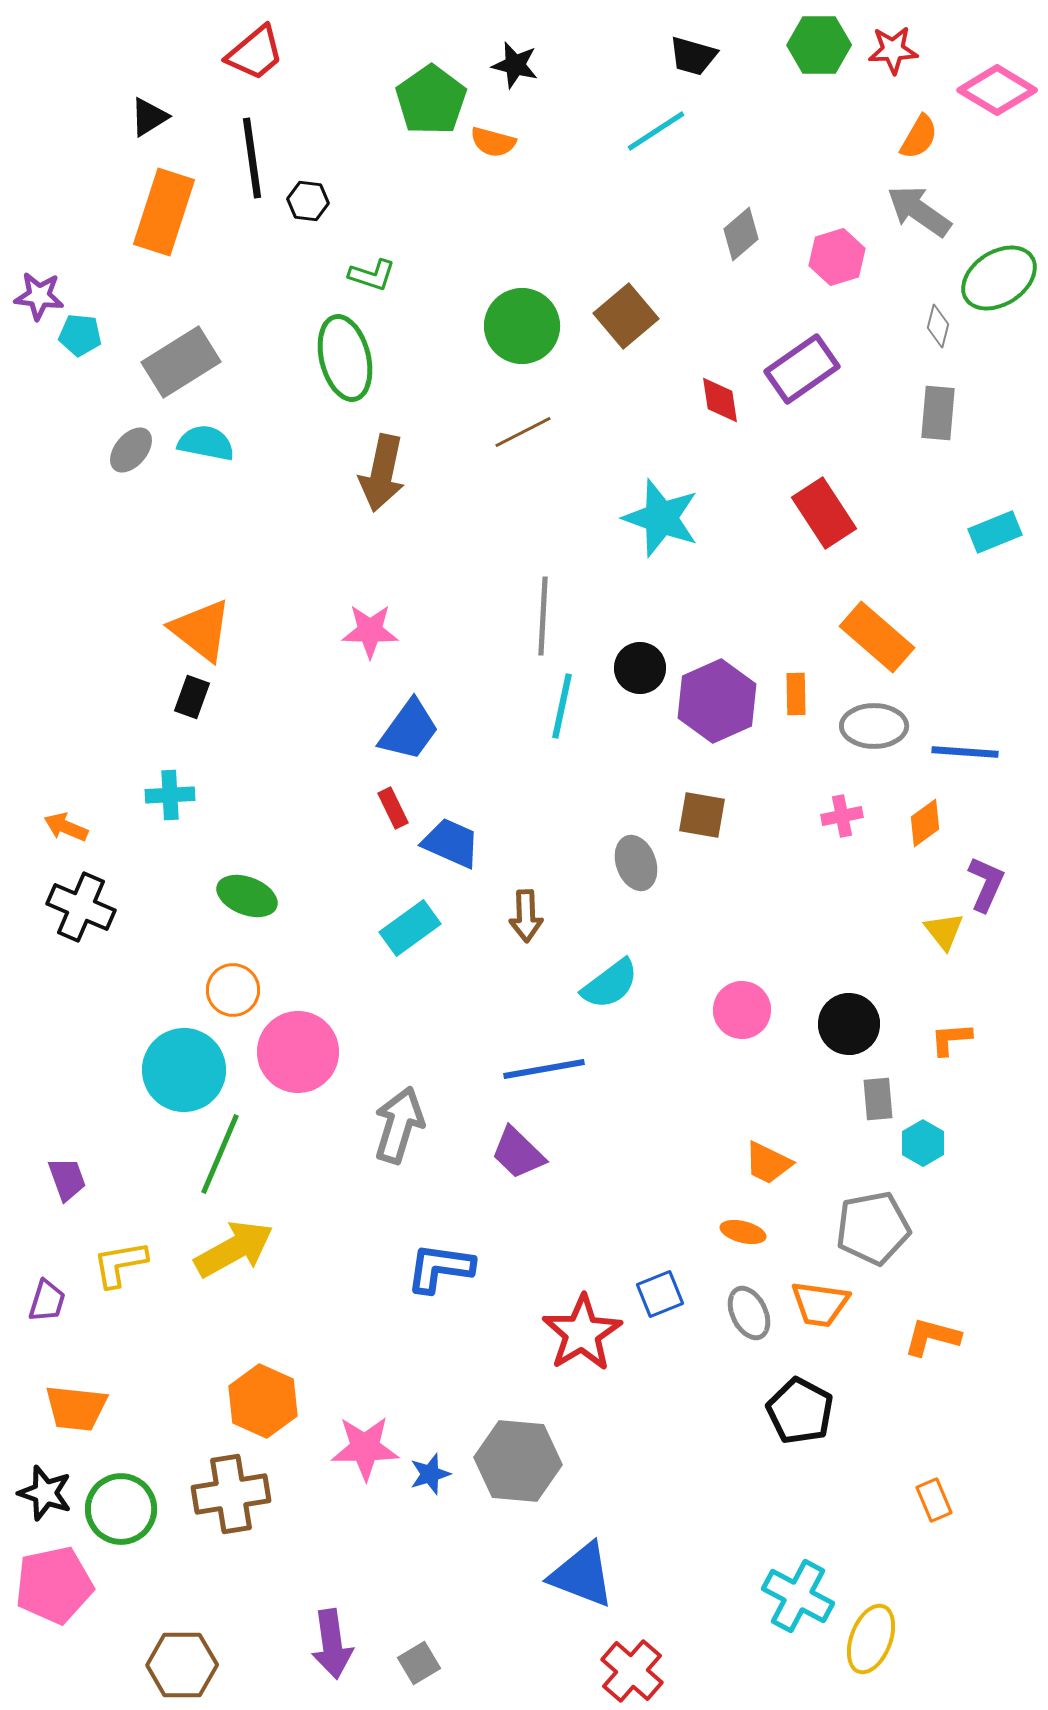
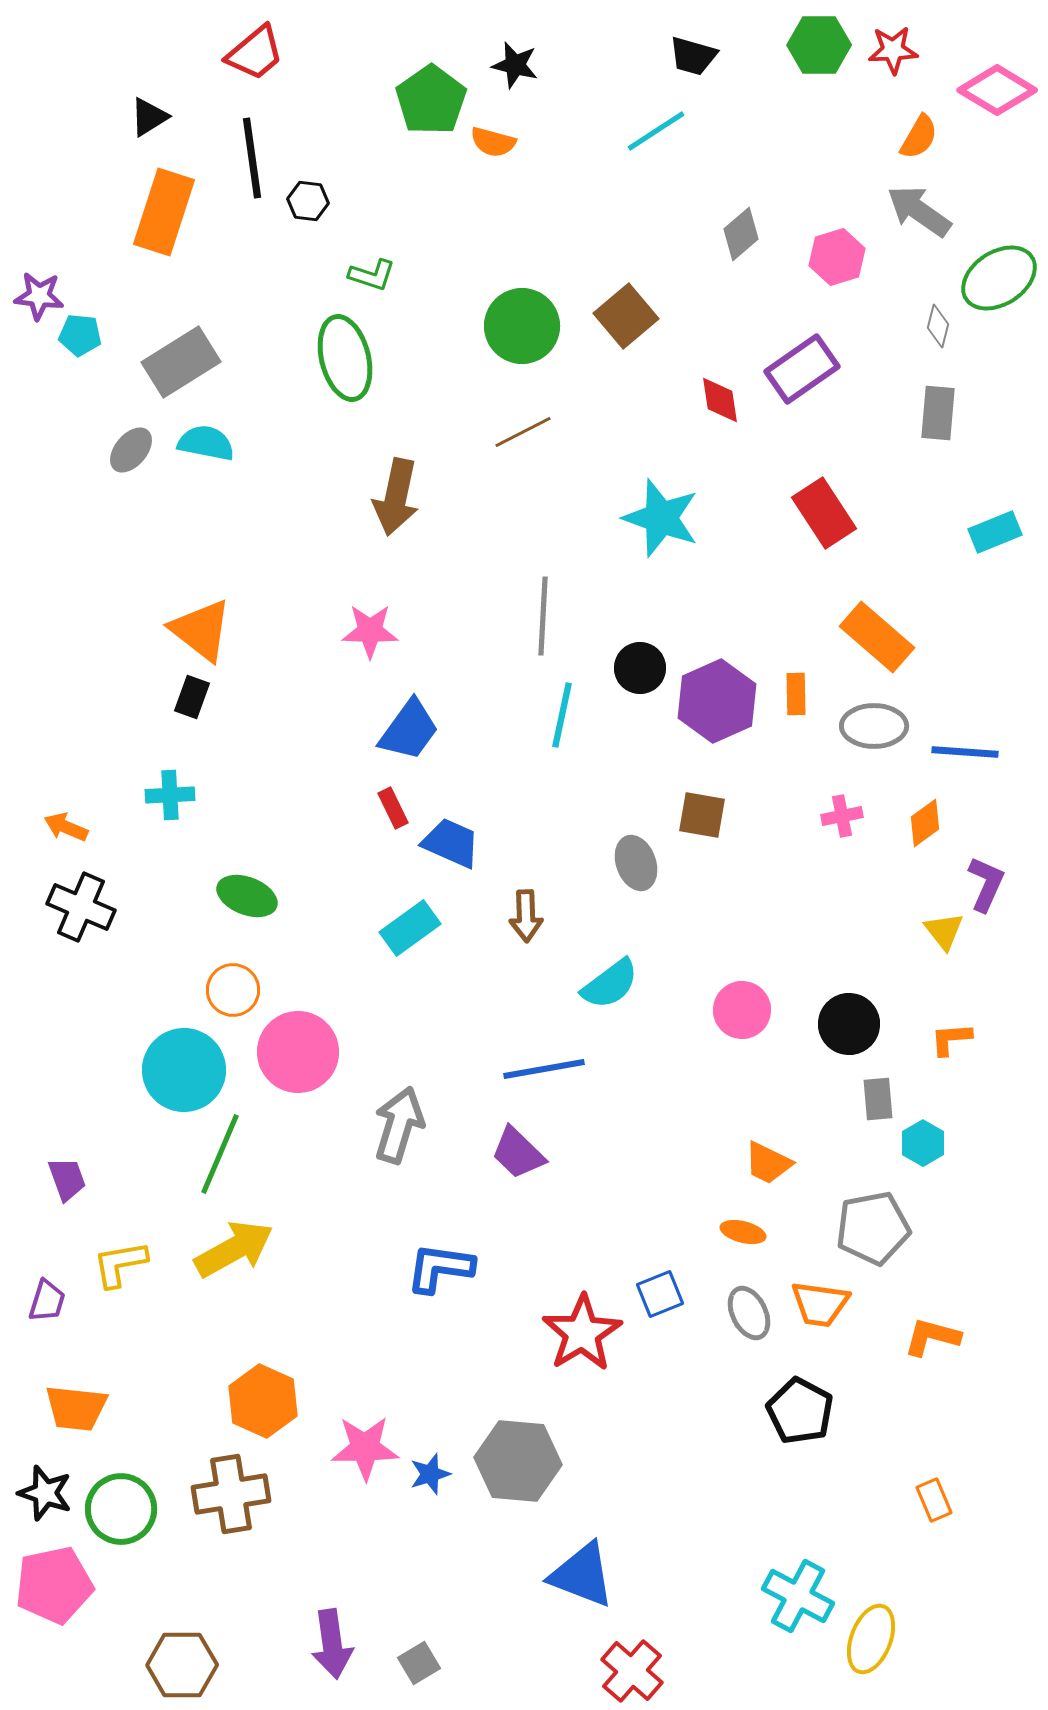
brown arrow at (382, 473): moved 14 px right, 24 px down
cyan line at (562, 706): moved 9 px down
